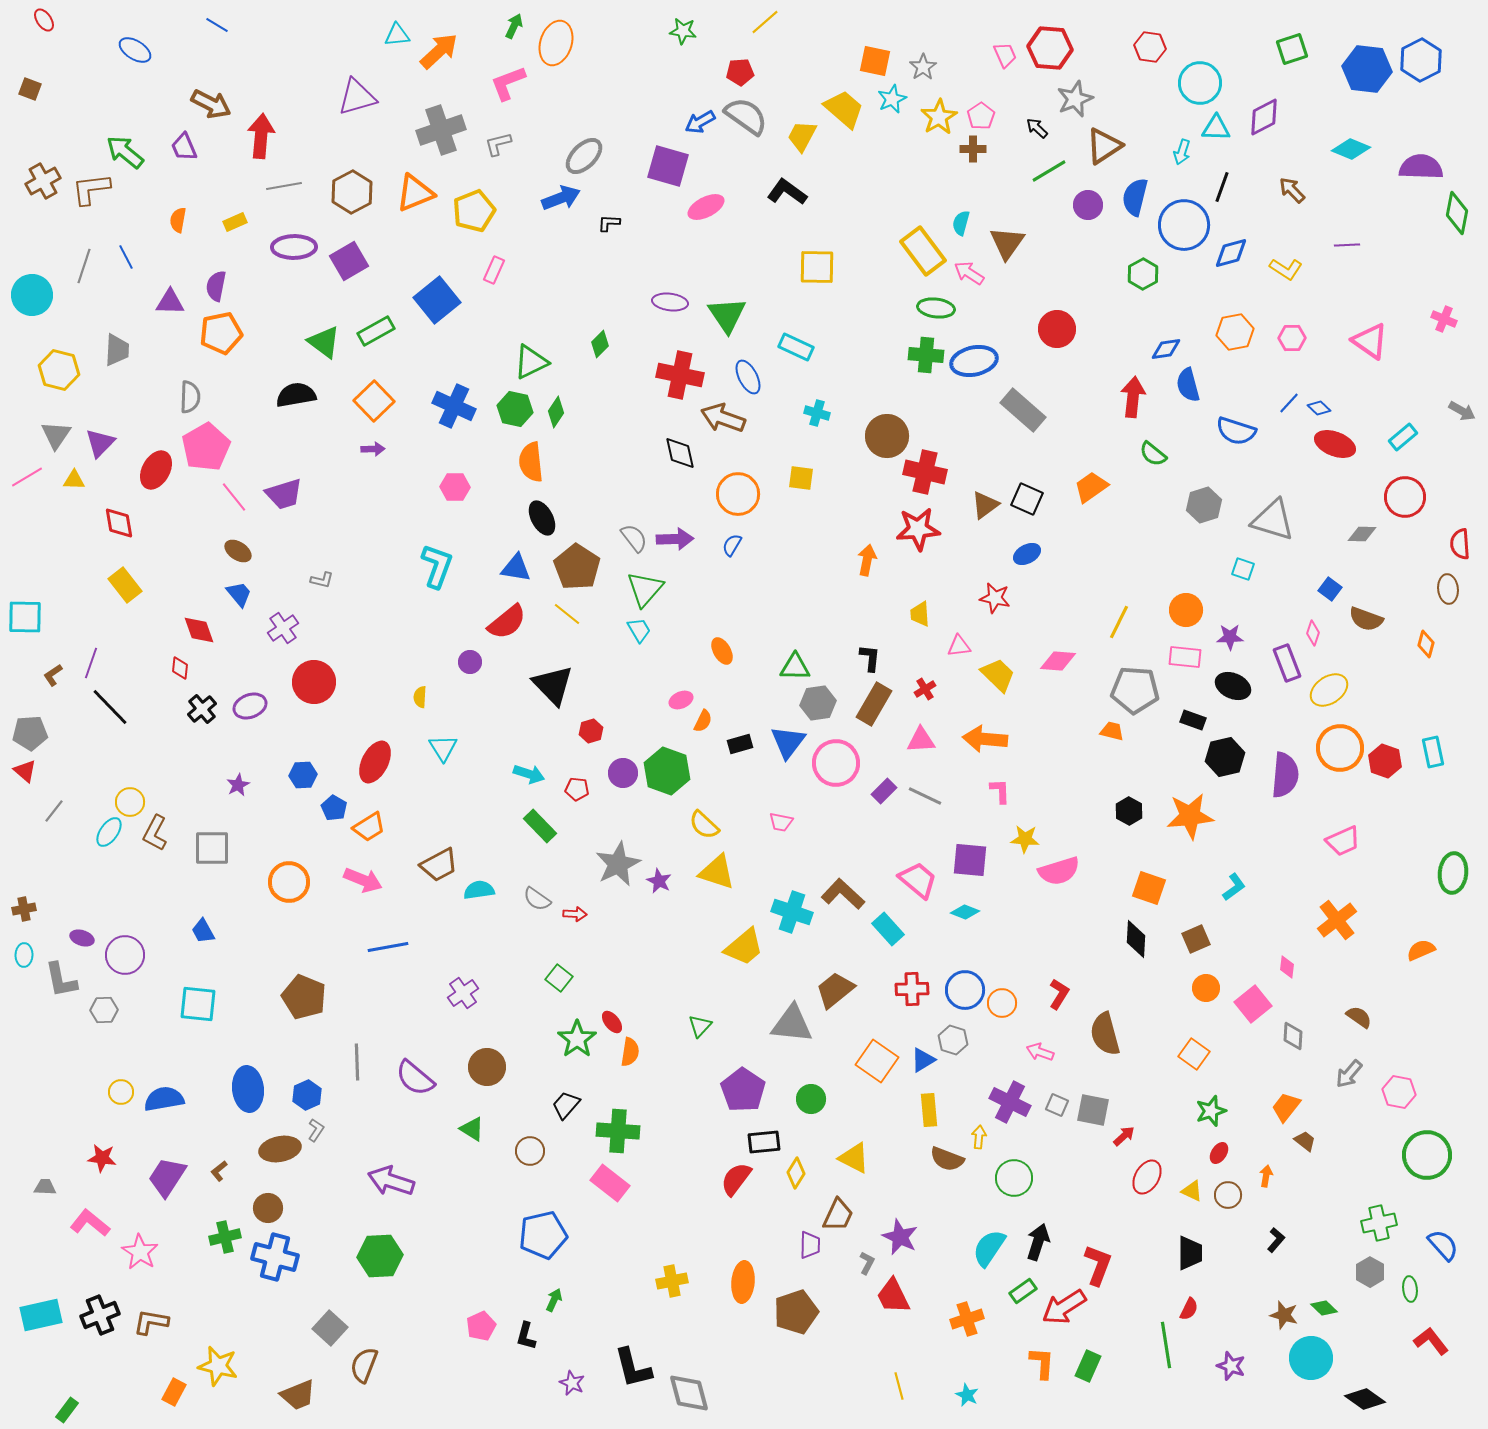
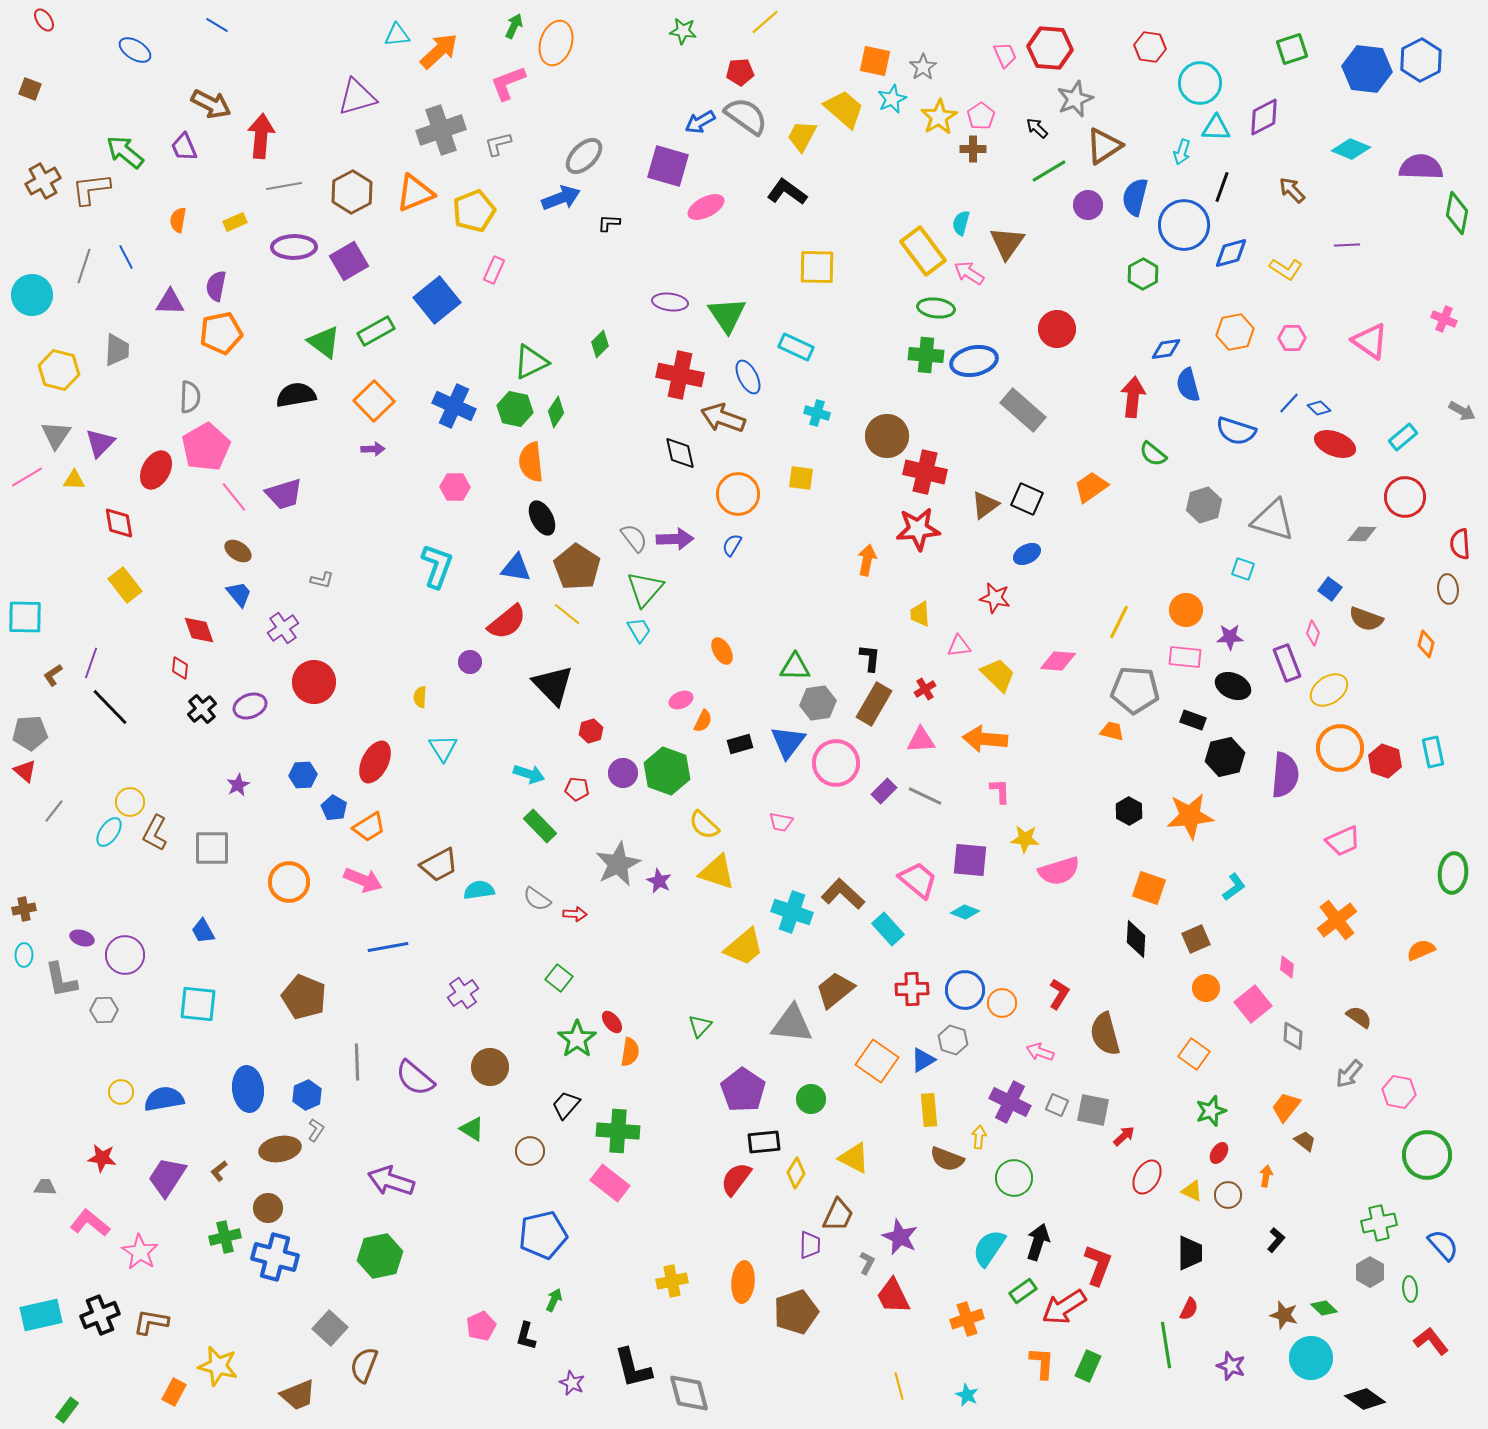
brown circle at (487, 1067): moved 3 px right
green hexagon at (380, 1256): rotated 9 degrees counterclockwise
